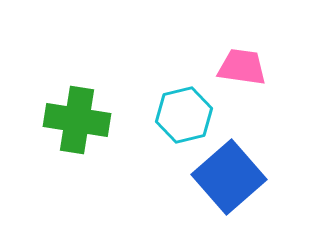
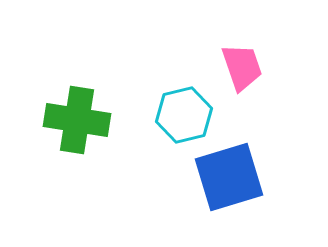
pink trapezoid: rotated 63 degrees clockwise
blue square: rotated 24 degrees clockwise
